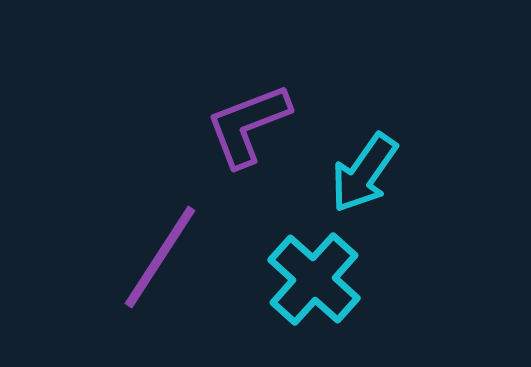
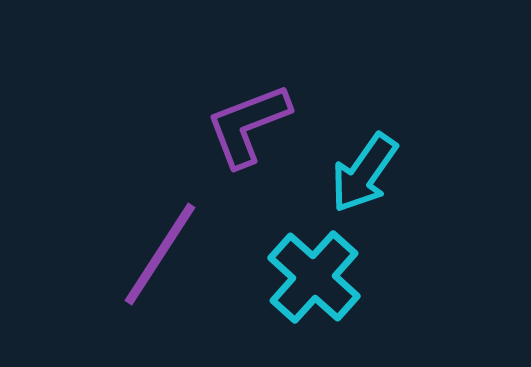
purple line: moved 3 px up
cyan cross: moved 2 px up
